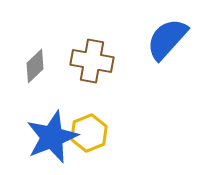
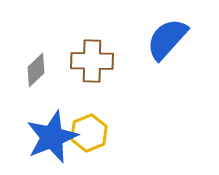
brown cross: rotated 9 degrees counterclockwise
gray diamond: moved 1 px right, 4 px down
